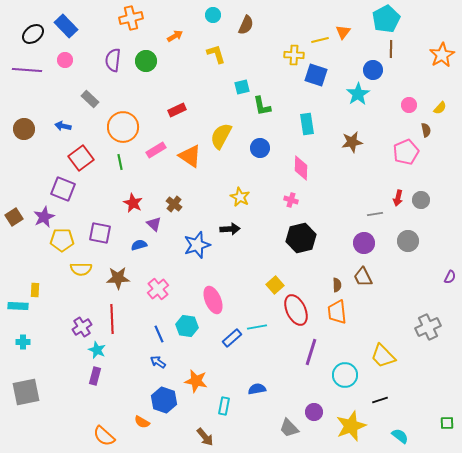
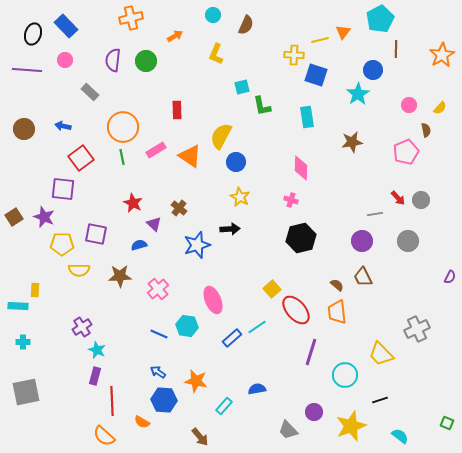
cyan pentagon at (386, 19): moved 6 px left
black ellipse at (33, 34): rotated 35 degrees counterclockwise
brown line at (391, 49): moved 5 px right
yellow L-shape at (216, 54): rotated 140 degrees counterclockwise
gray rectangle at (90, 99): moved 7 px up
red rectangle at (177, 110): rotated 66 degrees counterclockwise
cyan rectangle at (307, 124): moved 7 px up
blue circle at (260, 148): moved 24 px left, 14 px down
green line at (120, 162): moved 2 px right, 5 px up
purple square at (63, 189): rotated 15 degrees counterclockwise
red arrow at (398, 198): rotated 56 degrees counterclockwise
brown cross at (174, 204): moved 5 px right, 4 px down
purple star at (44, 217): rotated 25 degrees counterclockwise
purple square at (100, 233): moved 4 px left, 1 px down
yellow pentagon at (62, 240): moved 4 px down
purple circle at (364, 243): moved 2 px left, 2 px up
yellow semicircle at (81, 269): moved 2 px left, 1 px down
brown star at (118, 278): moved 2 px right, 2 px up
yellow square at (275, 285): moved 3 px left, 4 px down
brown semicircle at (337, 285): rotated 48 degrees counterclockwise
red ellipse at (296, 310): rotated 16 degrees counterclockwise
red line at (112, 319): moved 82 px down
cyan line at (257, 327): rotated 24 degrees counterclockwise
gray cross at (428, 327): moved 11 px left, 2 px down
blue line at (159, 334): rotated 42 degrees counterclockwise
yellow trapezoid at (383, 356): moved 2 px left, 2 px up
blue arrow at (158, 362): moved 10 px down
blue hexagon at (164, 400): rotated 15 degrees counterclockwise
cyan rectangle at (224, 406): rotated 30 degrees clockwise
green square at (447, 423): rotated 24 degrees clockwise
gray trapezoid at (289, 428): moved 1 px left, 2 px down
brown arrow at (205, 437): moved 5 px left
